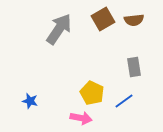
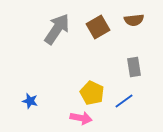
brown square: moved 5 px left, 8 px down
gray arrow: moved 2 px left
